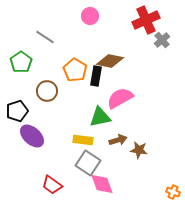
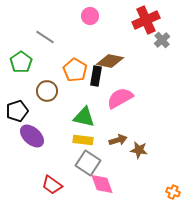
green triangle: moved 16 px left; rotated 25 degrees clockwise
